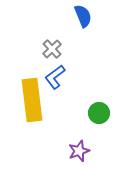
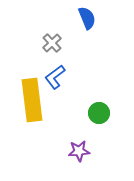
blue semicircle: moved 4 px right, 2 px down
gray cross: moved 6 px up
purple star: rotated 15 degrees clockwise
